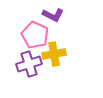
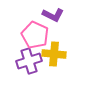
yellow cross: rotated 15 degrees clockwise
purple cross: moved 3 px up
